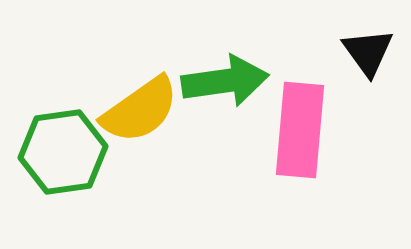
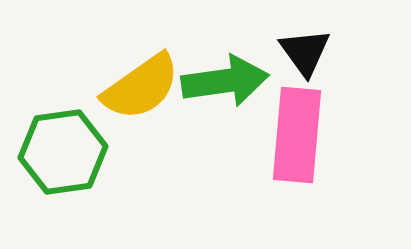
black triangle: moved 63 px left
yellow semicircle: moved 1 px right, 23 px up
pink rectangle: moved 3 px left, 5 px down
